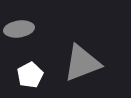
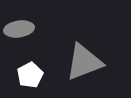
gray triangle: moved 2 px right, 1 px up
